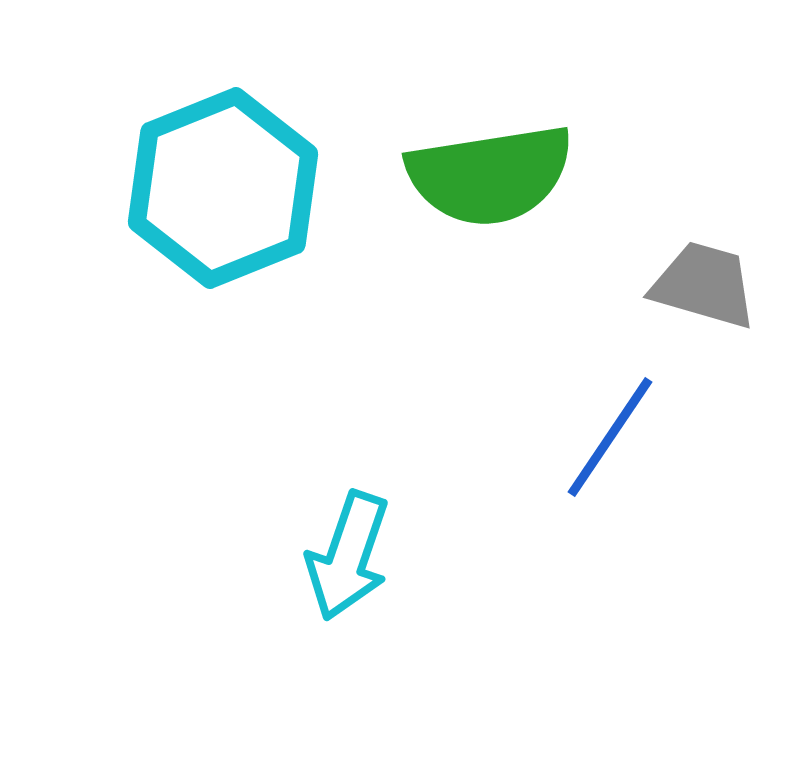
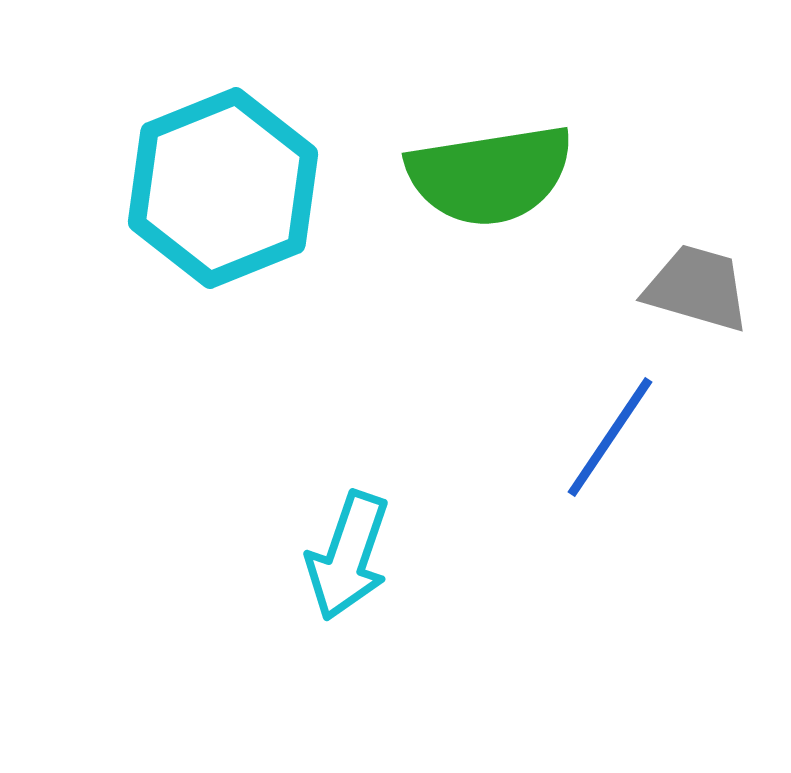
gray trapezoid: moved 7 px left, 3 px down
